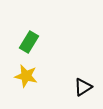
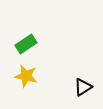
green rectangle: moved 3 px left, 2 px down; rotated 25 degrees clockwise
